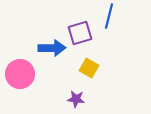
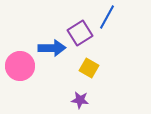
blue line: moved 2 px left, 1 px down; rotated 15 degrees clockwise
purple square: rotated 15 degrees counterclockwise
pink circle: moved 8 px up
purple star: moved 4 px right, 1 px down
